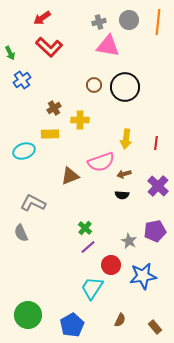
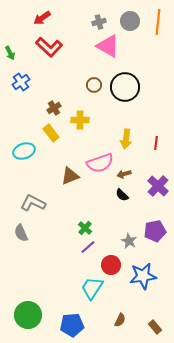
gray circle: moved 1 px right, 1 px down
pink triangle: rotated 20 degrees clockwise
blue cross: moved 1 px left, 2 px down
yellow rectangle: moved 1 px right, 1 px up; rotated 54 degrees clockwise
pink semicircle: moved 1 px left, 1 px down
black semicircle: rotated 40 degrees clockwise
blue pentagon: rotated 25 degrees clockwise
